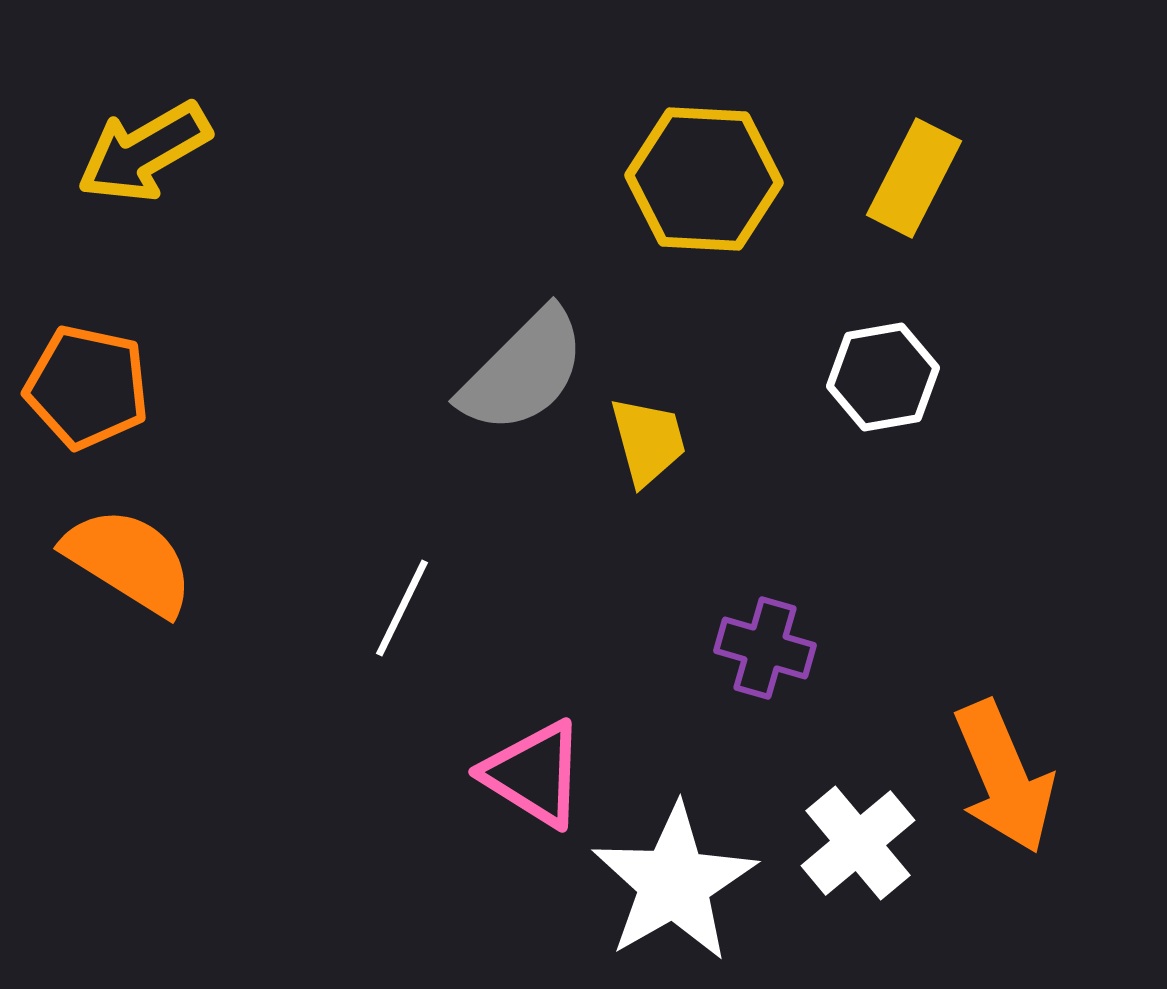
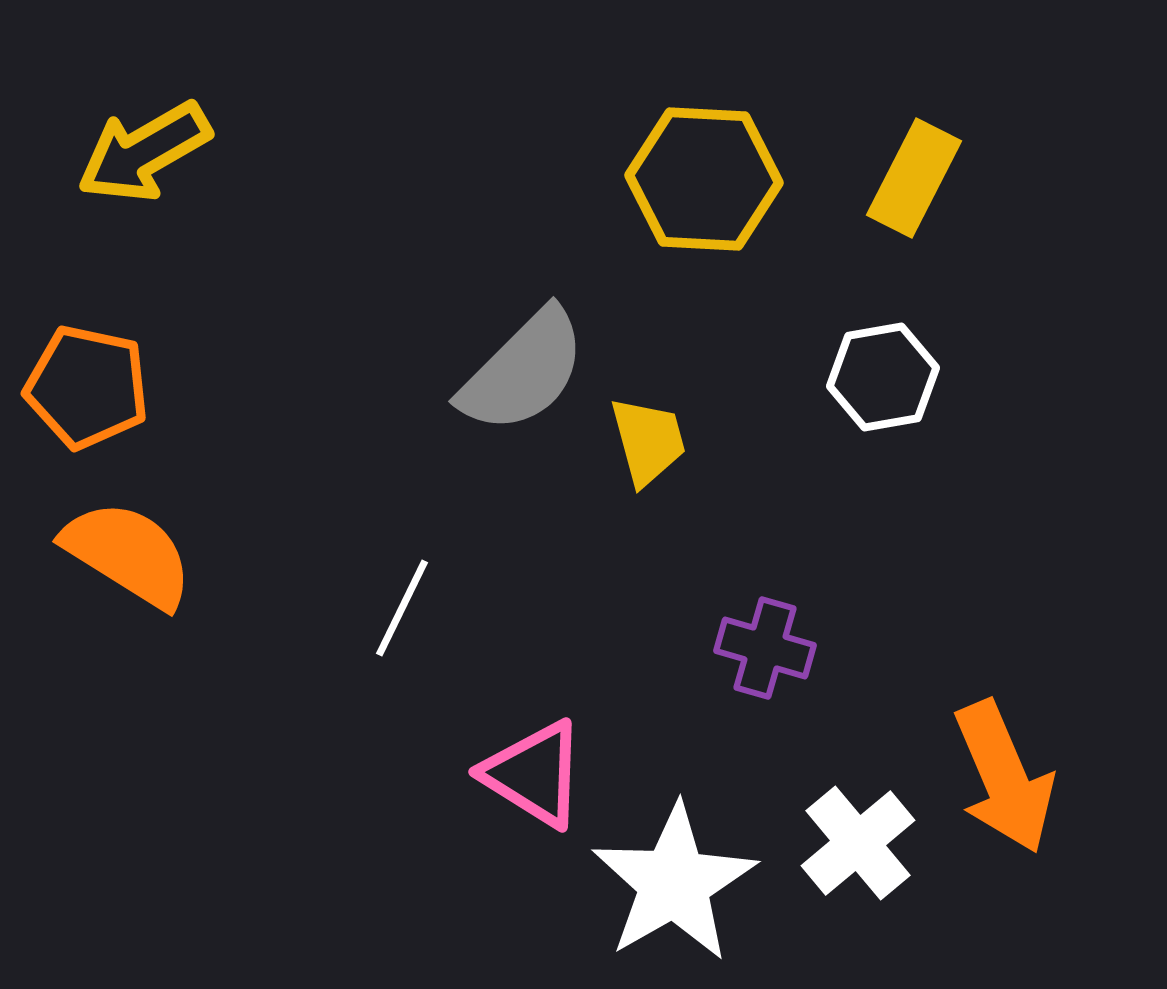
orange semicircle: moved 1 px left, 7 px up
